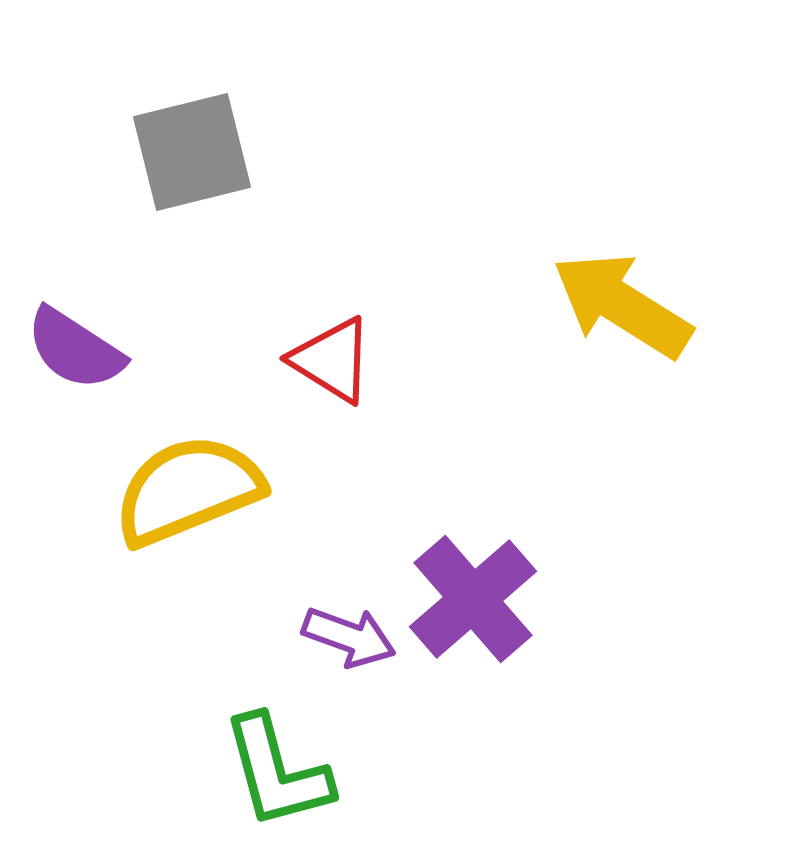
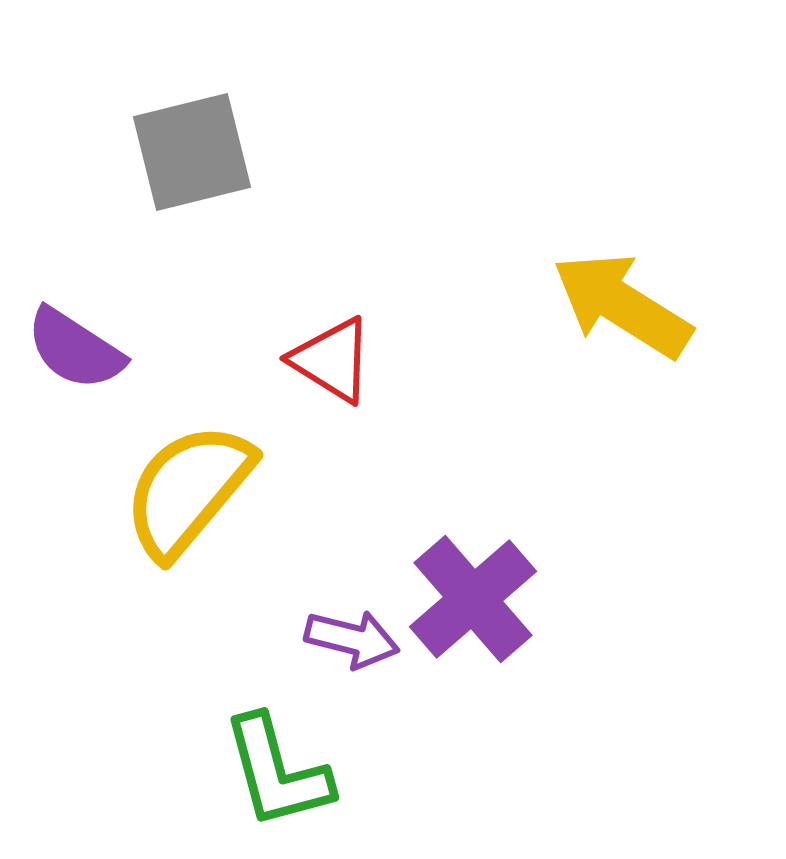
yellow semicircle: rotated 28 degrees counterclockwise
purple arrow: moved 3 px right, 2 px down; rotated 6 degrees counterclockwise
